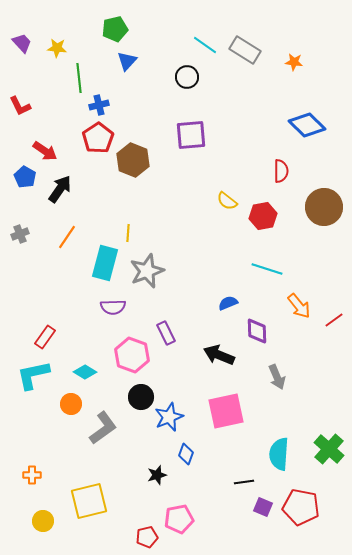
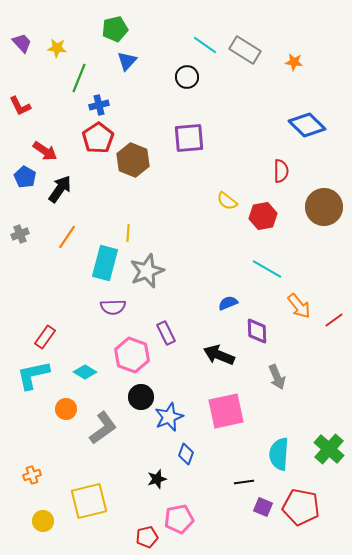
green line at (79, 78): rotated 28 degrees clockwise
purple square at (191, 135): moved 2 px left, 3 px down
cyan line at (267, 269): rotated 12 degrees clockwise
orange circle at (71, 404): moved 5 px left, 5 px down
orange cross at (32, 475): rotated 18 degrees counterclockwise
black star at (157, 475): moved 4 px down
